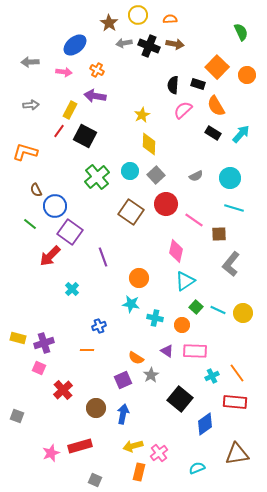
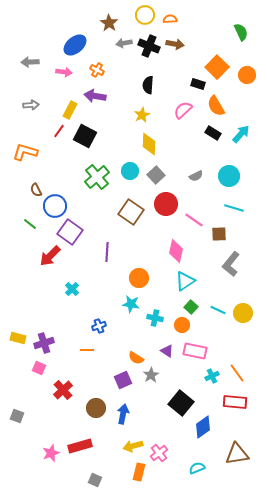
yellow circle at (138, 15): moved 7 px right
black semicircle at (173, 85): moved 25 px left
cyan circle at (230, 178): moved 1 px left, 2 px up
purple line at (103, 257): moved 4 px right, 5 px up; rotated 24 degrees clockwise
green square at (196, 307): moved 5 px left
pink rectangle at (195, 351): rotated 10 degrees clockwise
black square at (180, 399): moved 1 px right, 4 px down
blue diamond at (205, 424): moved 2 px left, 3 px down
